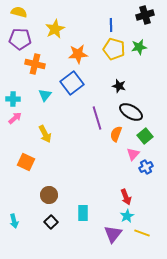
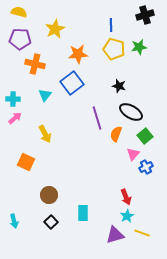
purple triangle: moved 2 px right, 1 px down; rotated 36 degrees clockwise
